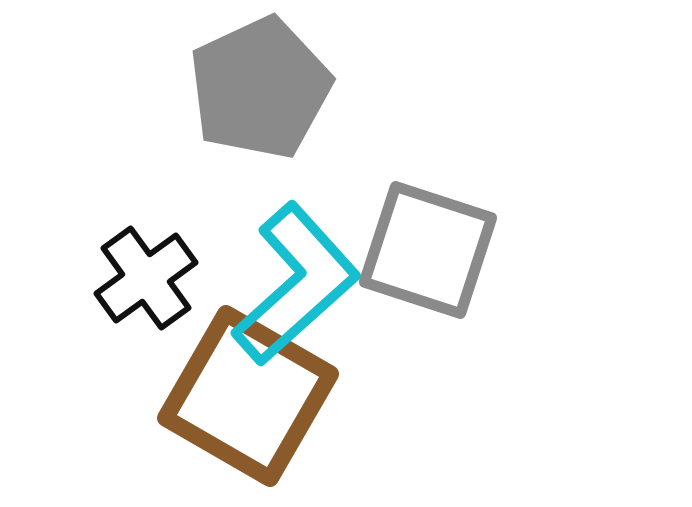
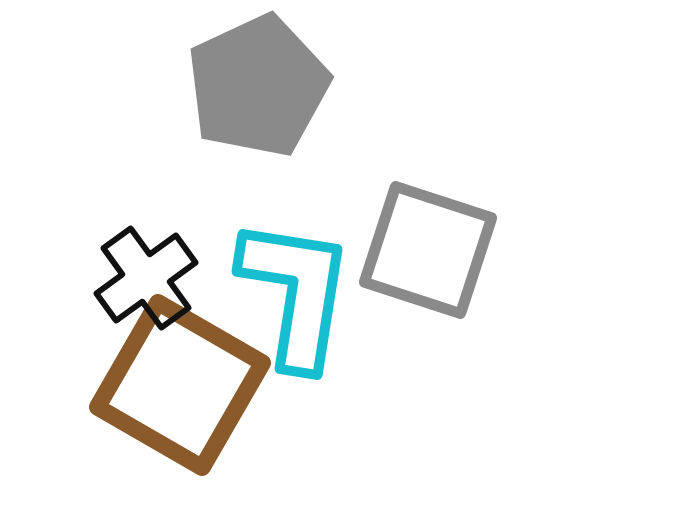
gray pentagon: moved 2 px left, 2 px up
cyan L-shape: moved 9 px down; rotated 39 degrees counterclockwise
brown square: moved 68 px left, 11 px up
